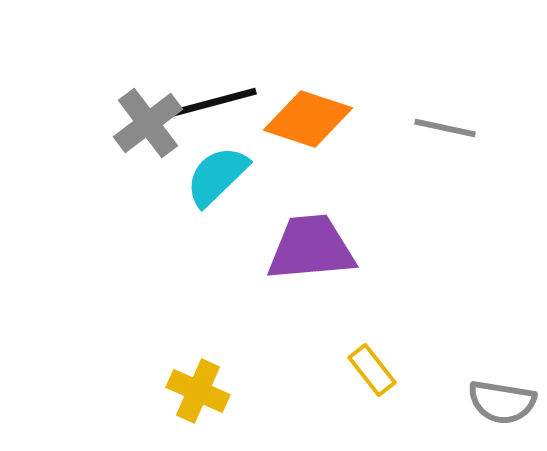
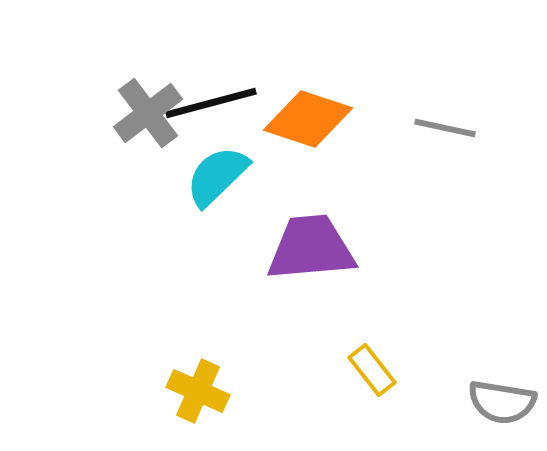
gray cross: moved 10 px up
